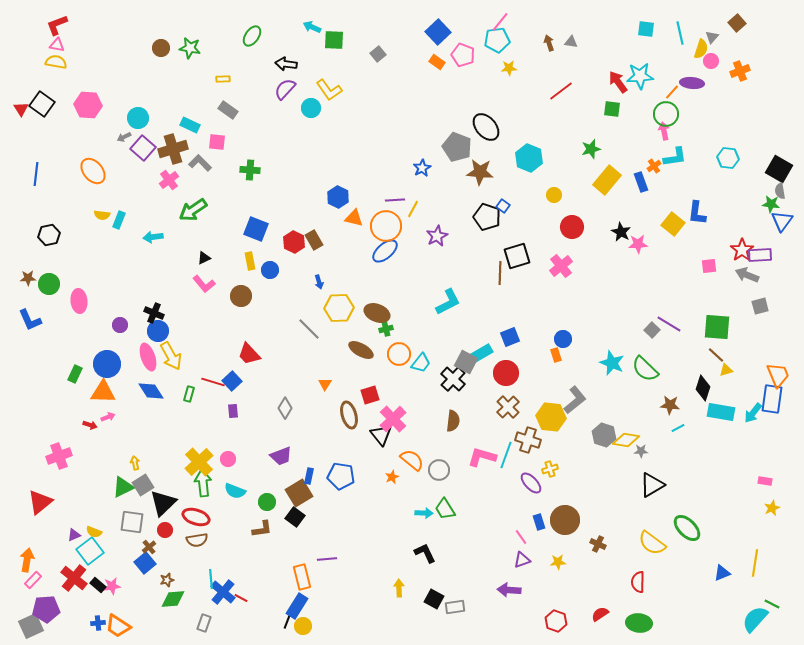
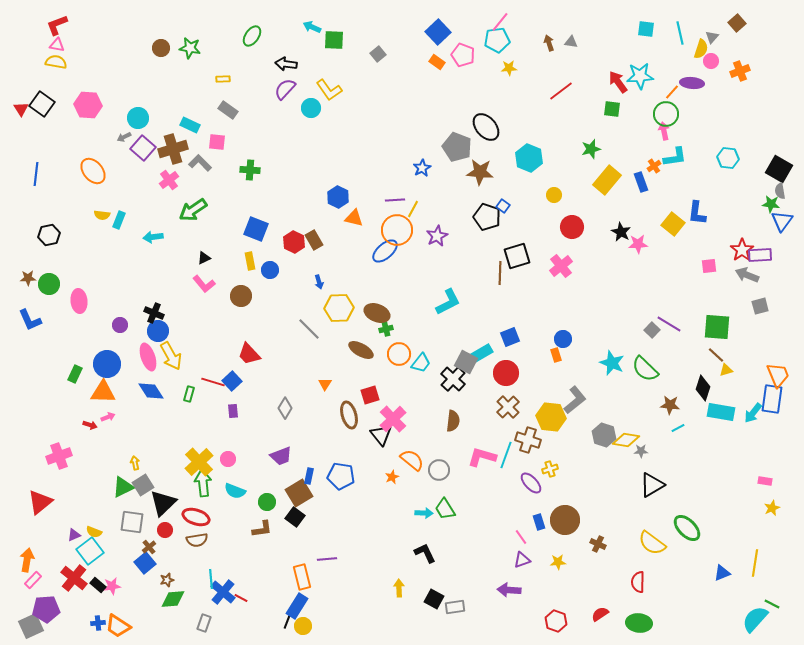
orange circle at (386, 226): moved 11 px right, 4 px down
